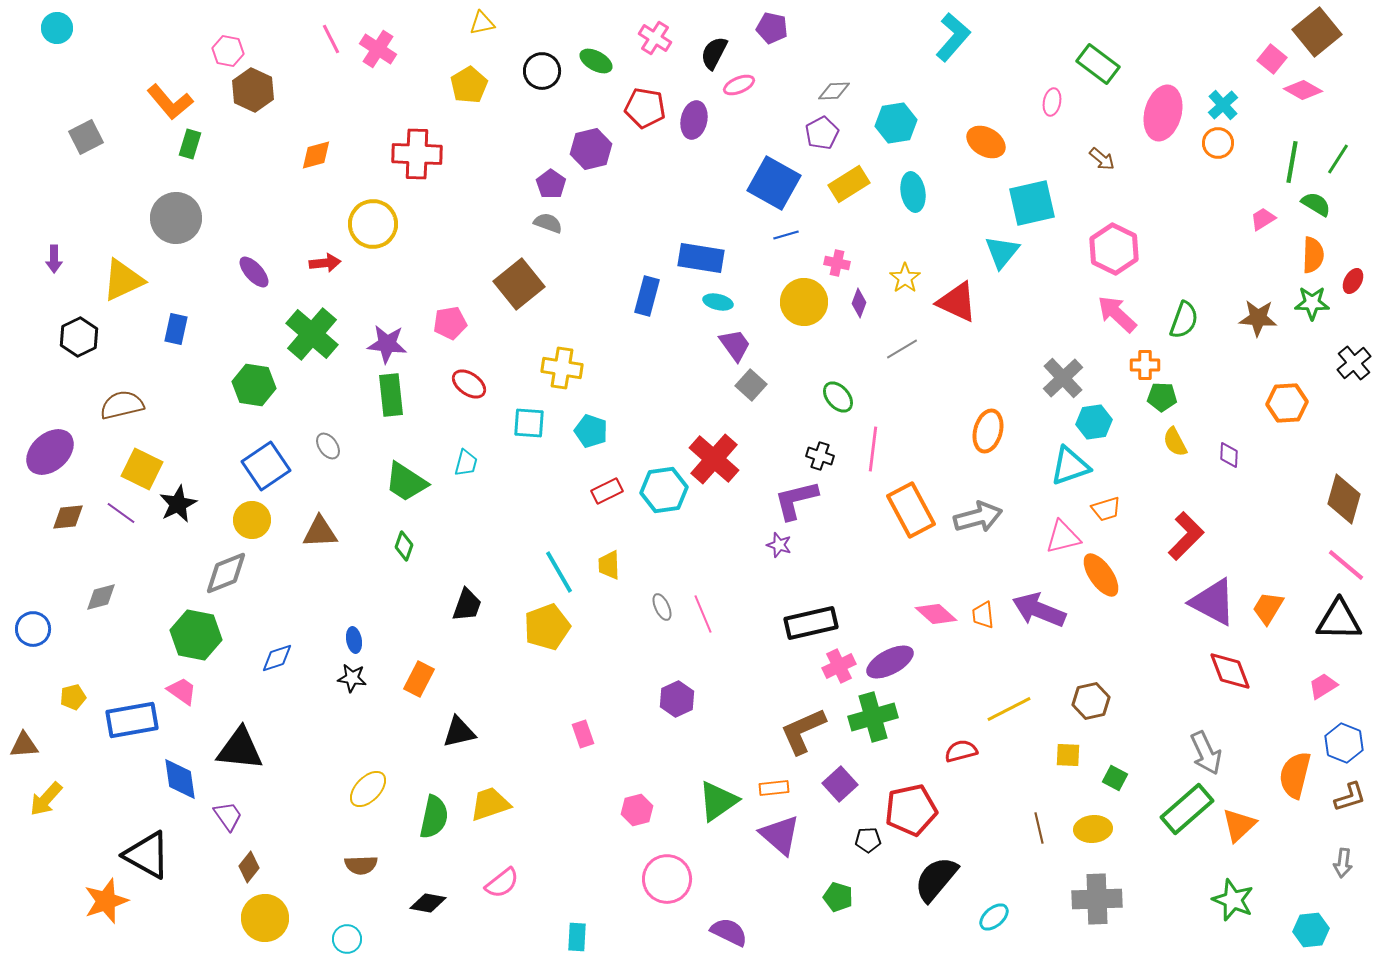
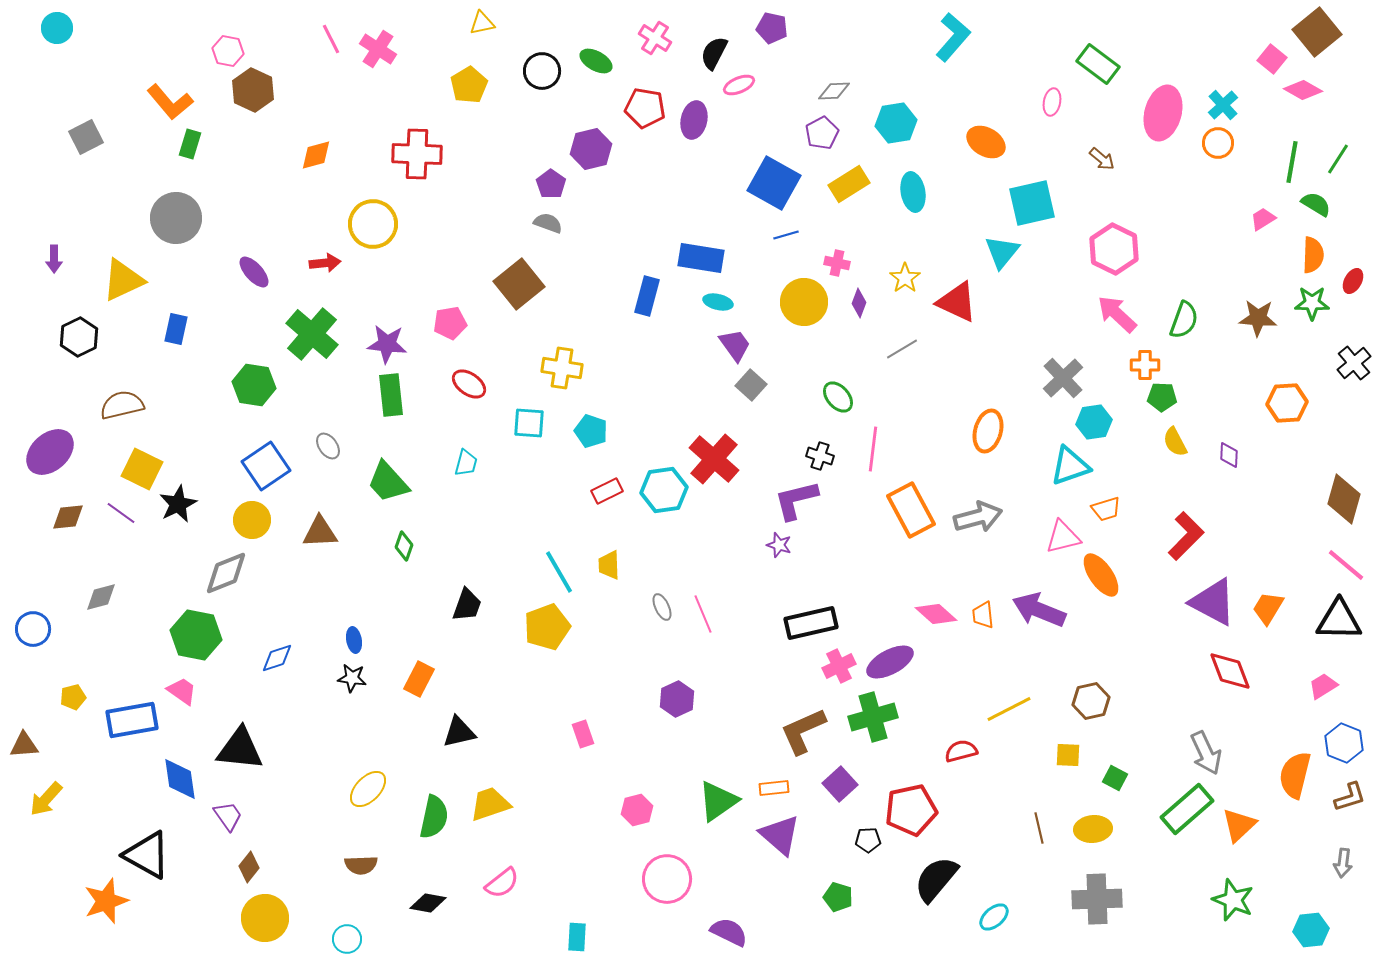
green trapezoid at (406, 482): moved 18 px left; rotated 15 degrees clockwise
